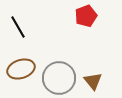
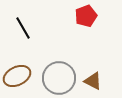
black line: moved 5 px right, 1 px down
brown ellipse: moved 4 px left, 7 px down; rotated 8 degrees counterclockwise
brown triangle: rotated 24 degrees counterclockwise
